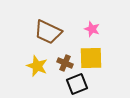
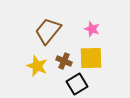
brown trapezoid: moved 1 px up; rotated 104 degrees clockwise
brown cross: moved 1 px left, 2 px up
black square: rotated 10 degrees counterclockwise
